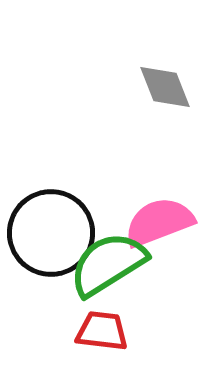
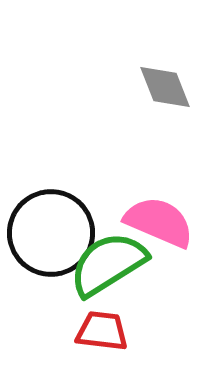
pink semicircle: rotated 44 degrees clockwise
